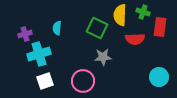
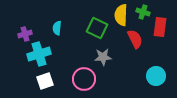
yellow semicircle: moved 1 px right
red semicircle: rotated 114 degrees counterclockwise
cyan circle: moved 3 px left, 1 px up
pink circle: moved 1 px right, 2 px up
